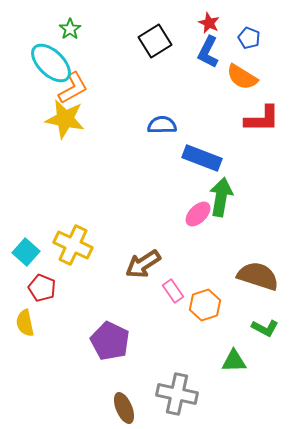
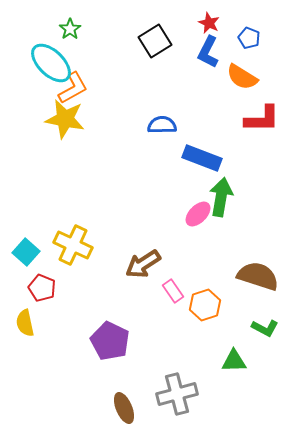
gray cross: rotated 27 degrees counterclockwise
